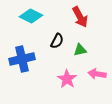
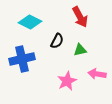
cyan diamond: moved 1 px left, 6 px down
pink star: moved 2 px down; rotated 12 degrees clockwise
